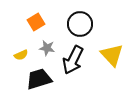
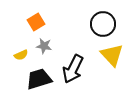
black circle: moved 23 px right
gray star: moved 3 px left, 2 px up
black arrow: moved 9 px down
